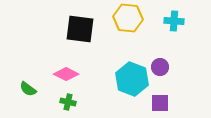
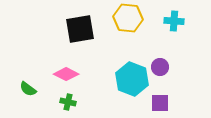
black square: rotated 16 degrees counterclockwise
